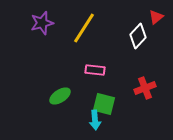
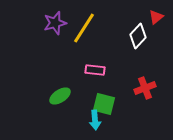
purple star: moved 13 px right
